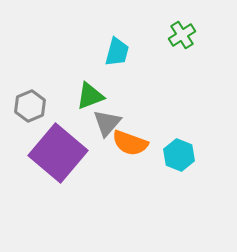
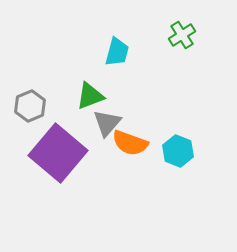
cyan hexagon: moved 1 px left, 4 px up
